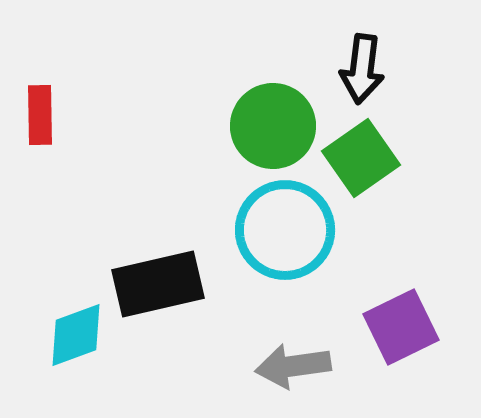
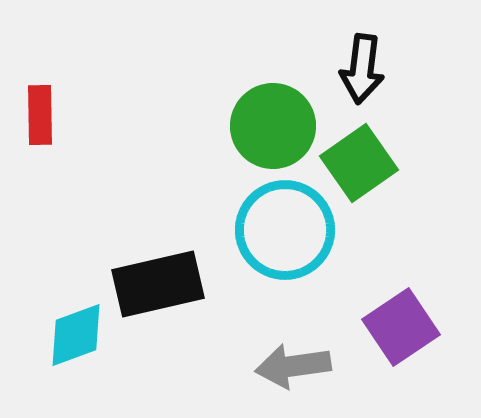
green square: moved 2 px left, 5 px down
purple square: rotated 8 degrees counterclockwise
